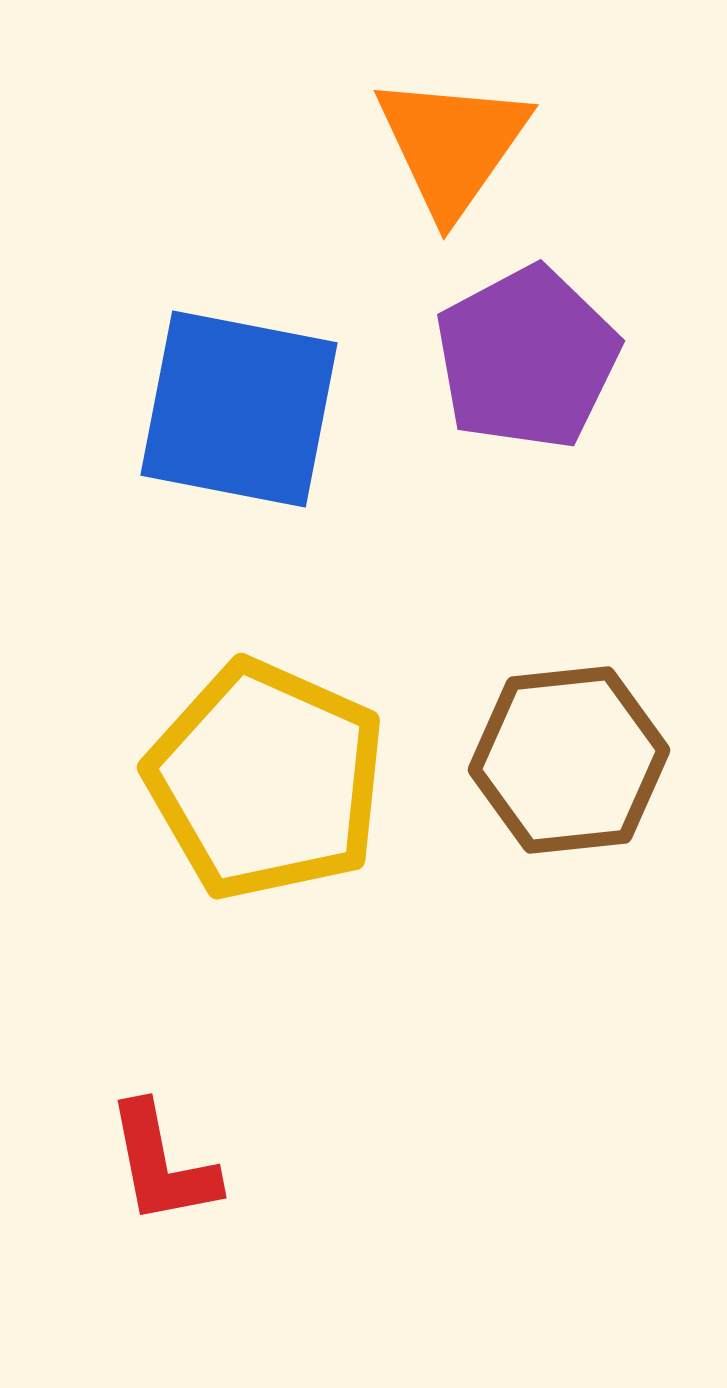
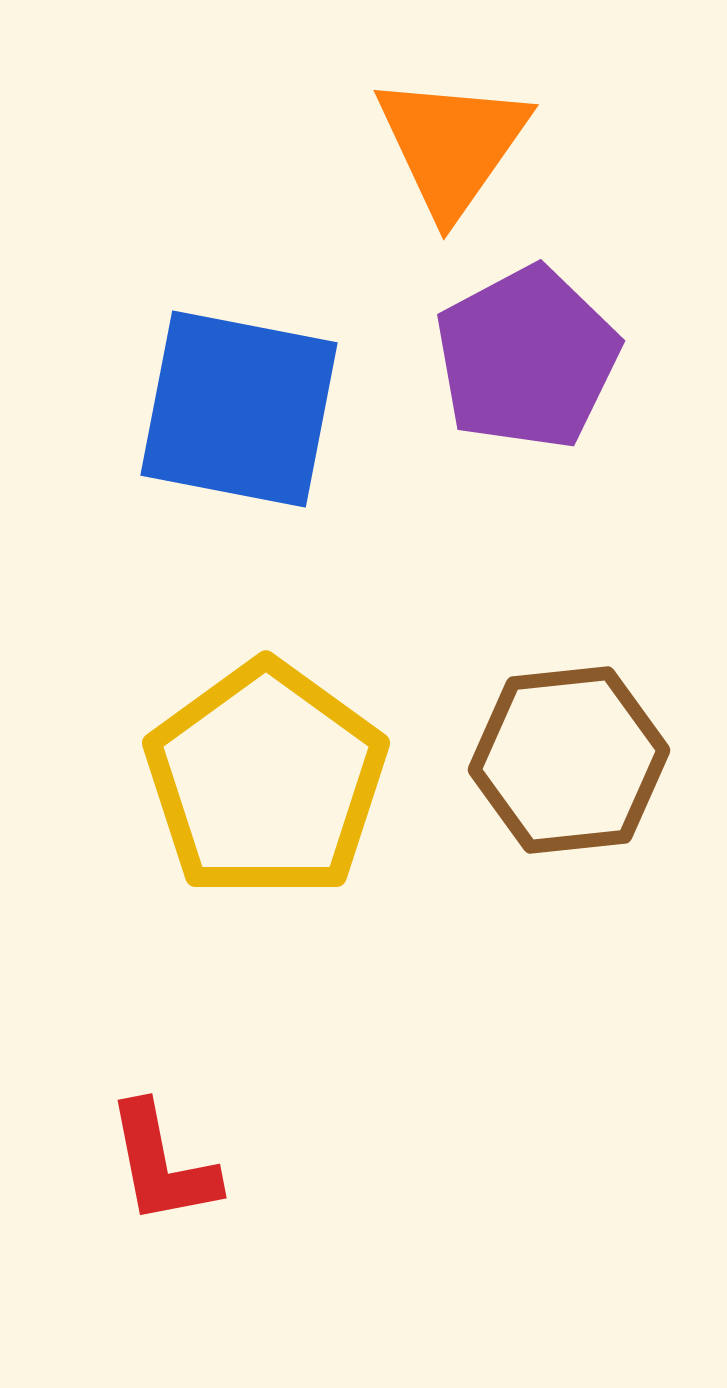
yellow pentagon: rotated 12 degrees clockwise
